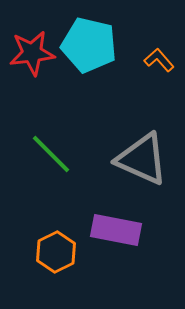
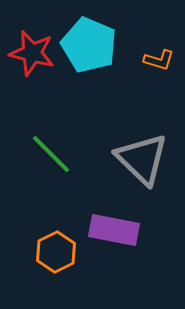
cyan pentagon: rotated 10 degrees clockwise
red star: rotated 21 degrees clockwise
orange L-shape: rotated 148 degrees clockwise
gray triangle: rotated 20 degrees clockwise
purple rectangle: moved 2 px left
